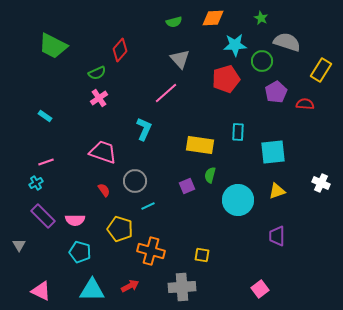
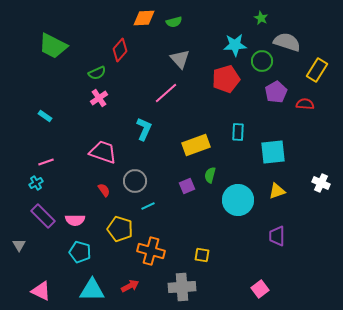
orange diamond at (213, 18): moved 69 px left
yellow rectangle at (321, 70): moved 4 px left
yellow rectangle at (200, 145): moved 4 px left; rotated 28 degrees counterclockwise
